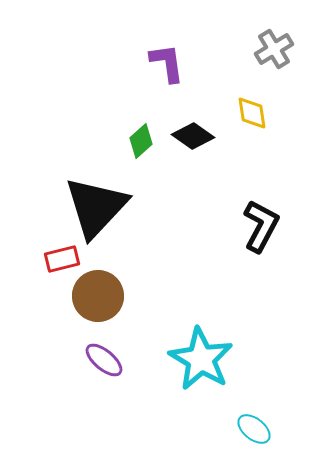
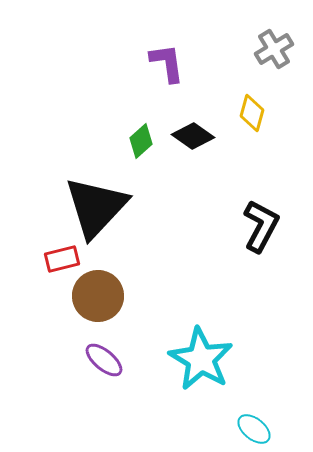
yellow diamond: rotated 24 degrees clockwise
